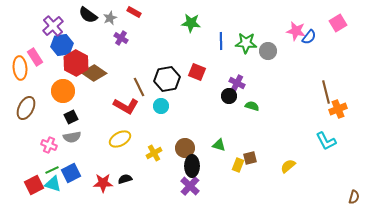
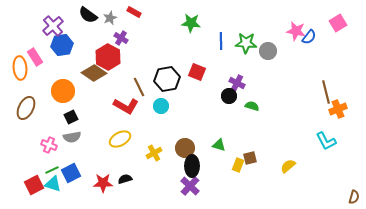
red hexagon at (76, 63): moved 32 px right, 6 px up
